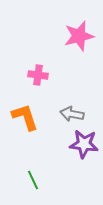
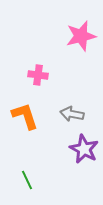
pink star: moved 2 px right
orange L-shape: moved 1 px up
purple star: moved 5 px down; rotated 20 degrees clockwise
green line: moved 6 px left
